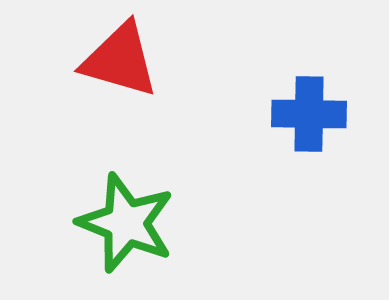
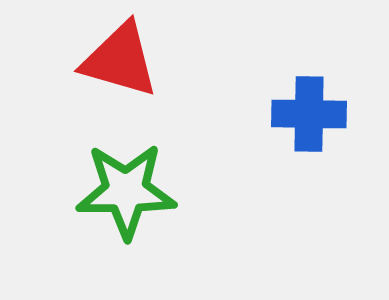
green star: moved 32 px up; rotated 22 degrees counterclockwise
